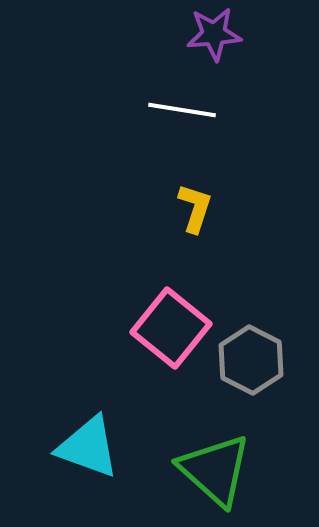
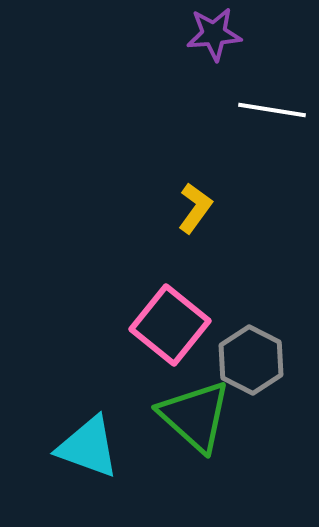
white line: moved 90 px right
yellow L-shape: rotated 18 degrees clockwise
pink square: moved 1 px left, 3 px up
green triangle: moved 20 px left, 54 px up
